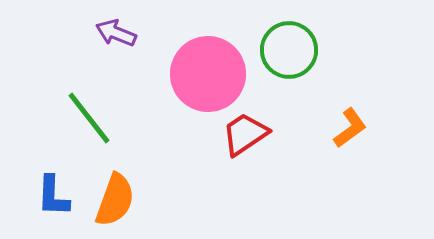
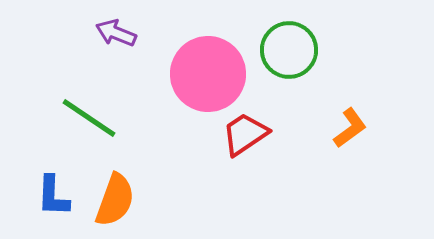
green line: rotated 18 degrees counterclockwise
